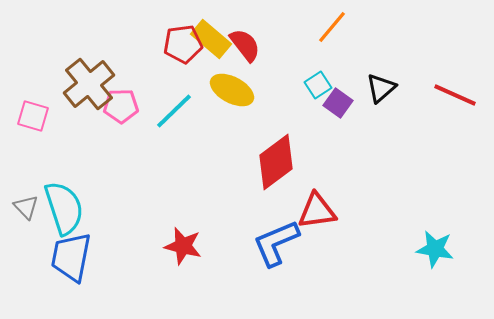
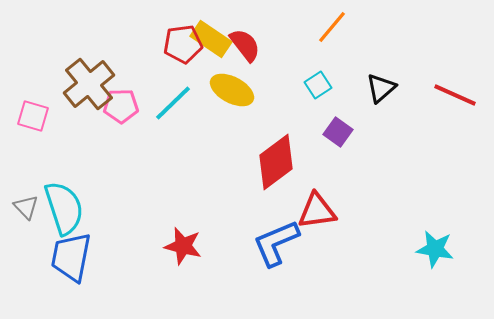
yellow rectangle: rotated 6 degrees counterclockwise
purple square: moved 29 px down
cyan line: moved 1 px left, 8 px up
